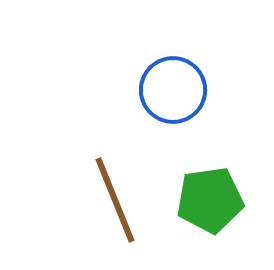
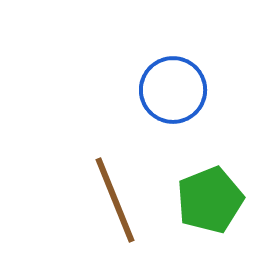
green pentagon: rotated 14 degrees counterclockwise
